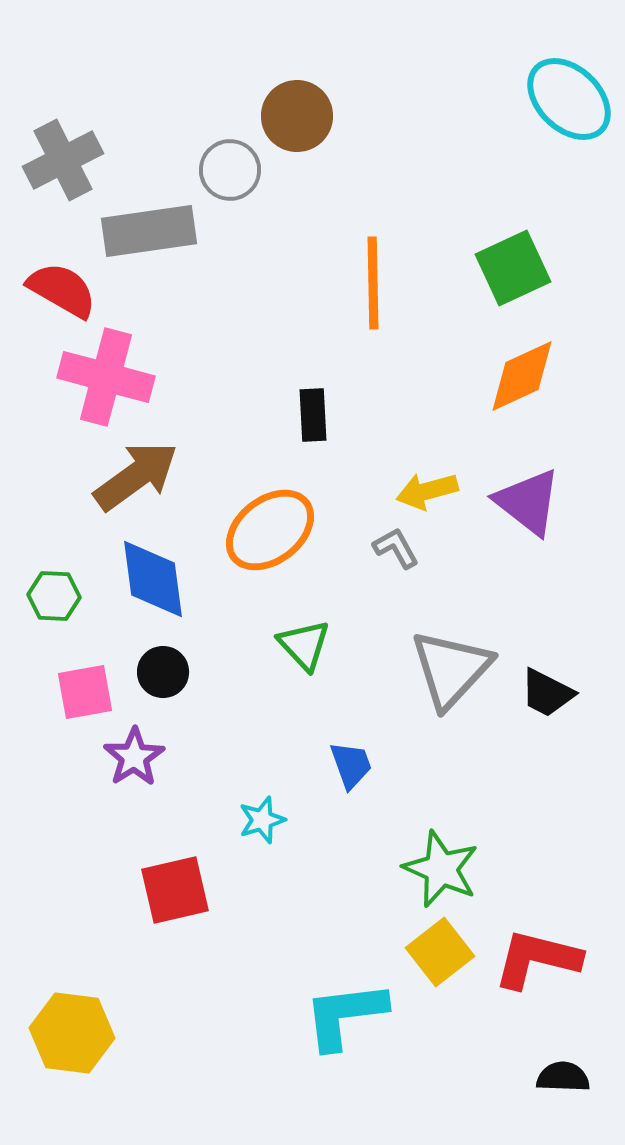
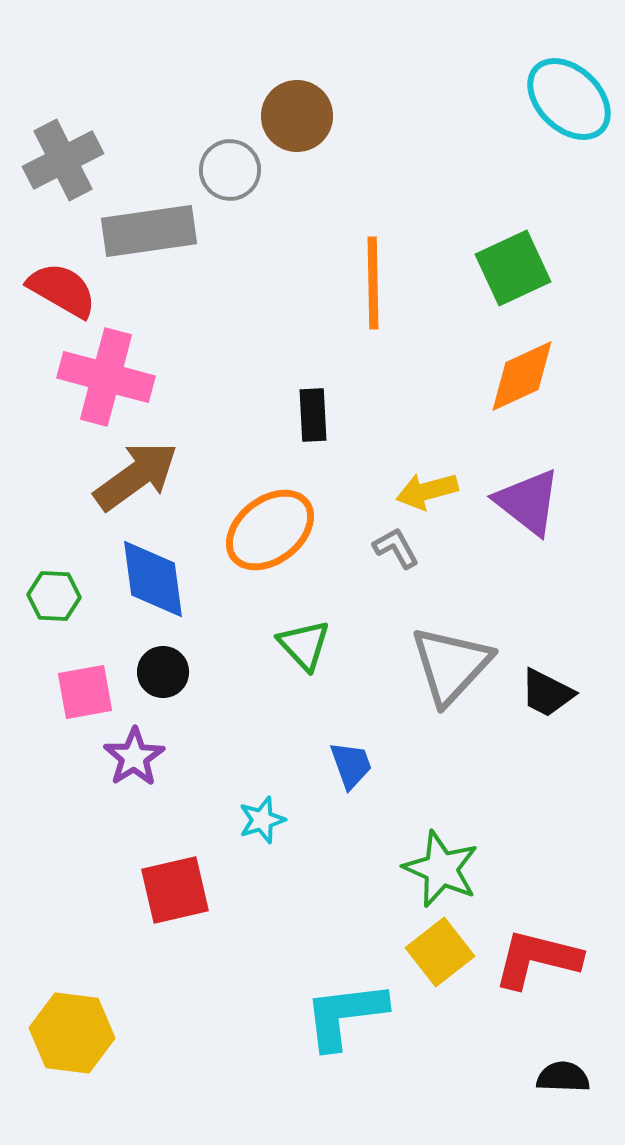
gray triangle: moved 4 px up
